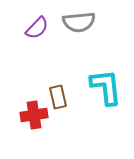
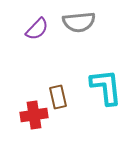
purple semicircle: moved 1 px down
